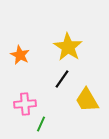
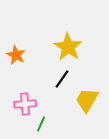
orange star: moved 4 px left
yellow trapezoid: rotated 60 degrees clockwise
